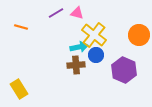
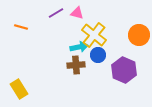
blue circle: moved 2 px right
